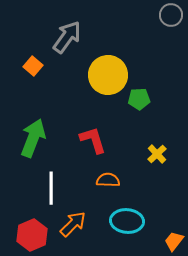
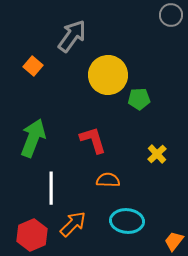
gray arrow: moved 5 px right, 1 px up
